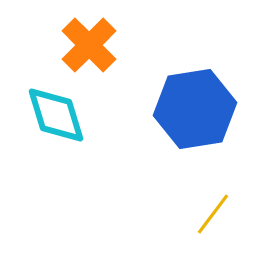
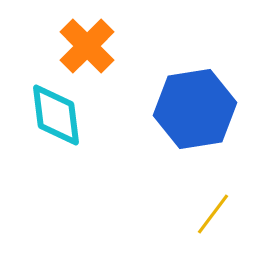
orange cross: moved 2 px left, 1 px down
cyan diamond: rotated 10 degrees clockwise
